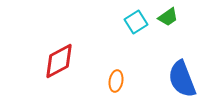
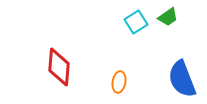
red diamond: moved 6 px down; rotated 57 degrees counterclockwise
orange ellipse: moved 3 px right, 1 px down
